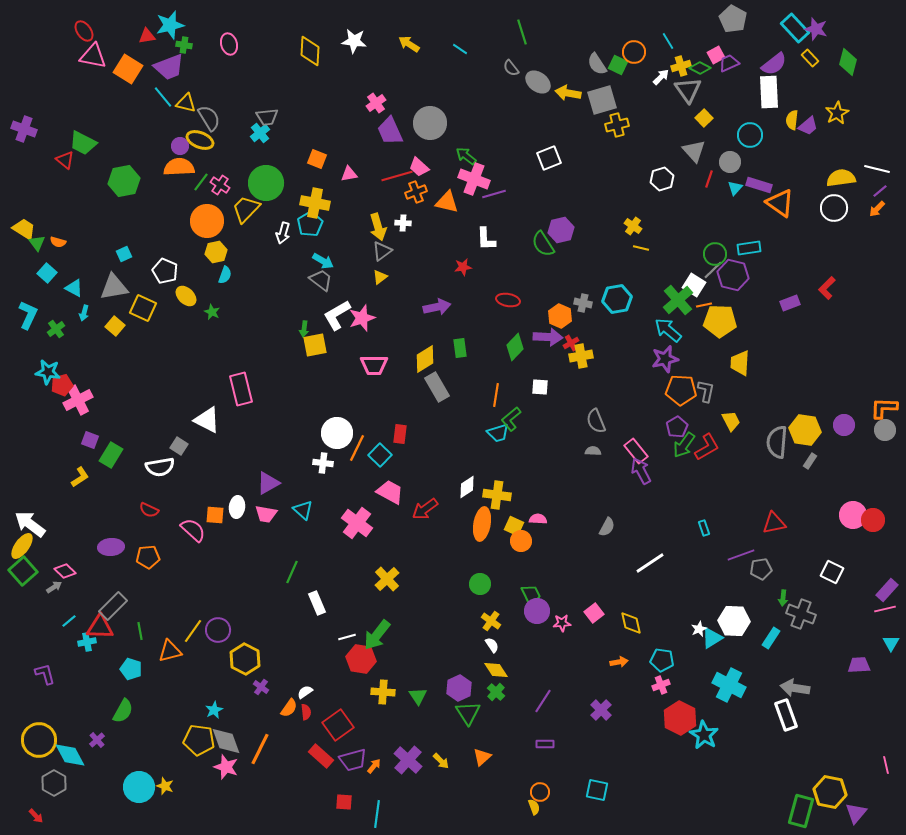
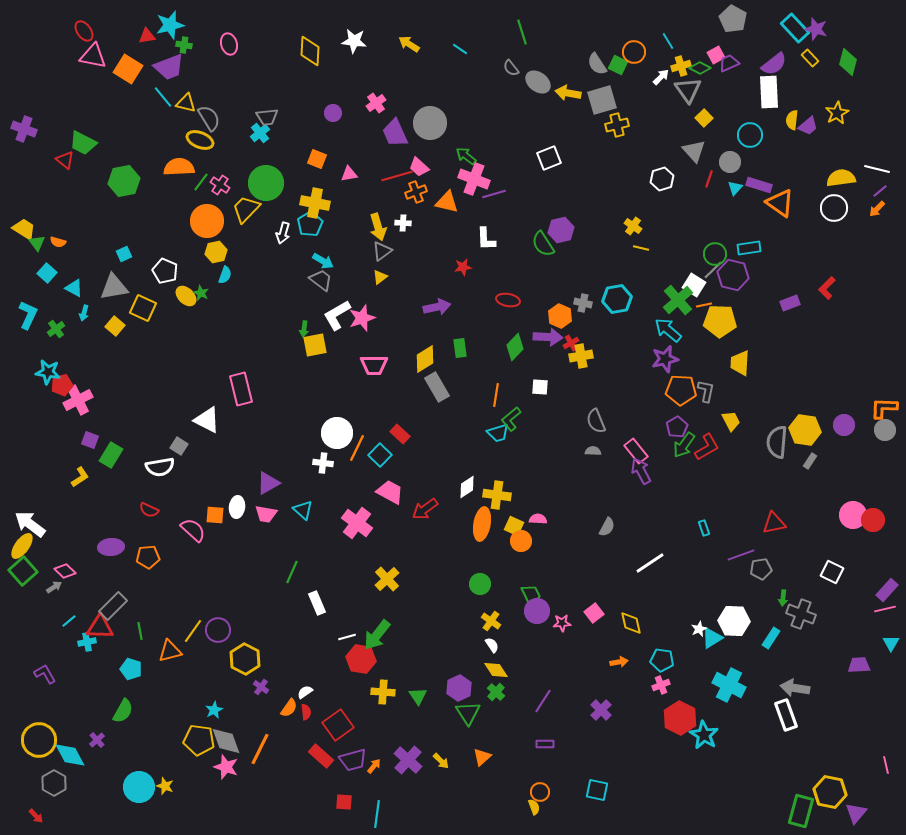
purple trapezoid at (390, 131): moved 5 px right, 2 px down
purple circle at (180, 146): moved 153 px right, 33 px up
green star at (212, 312): moved 11 px left, 19 px up
red rectangle at (400, 434): rotated 54 degrees counterclockwise
purple L-shape at (45, 674): rotated 15 degrees counterclockwise
